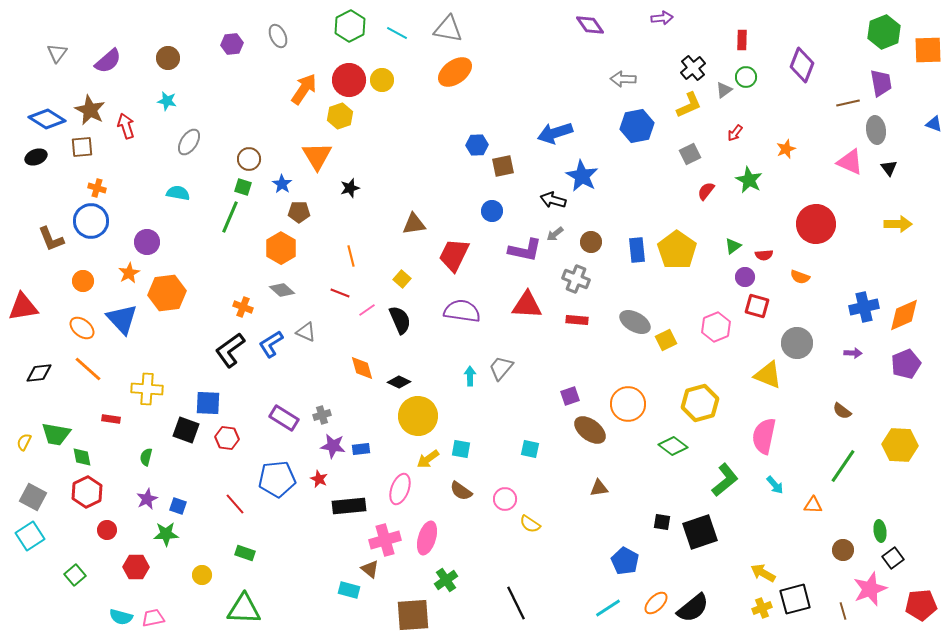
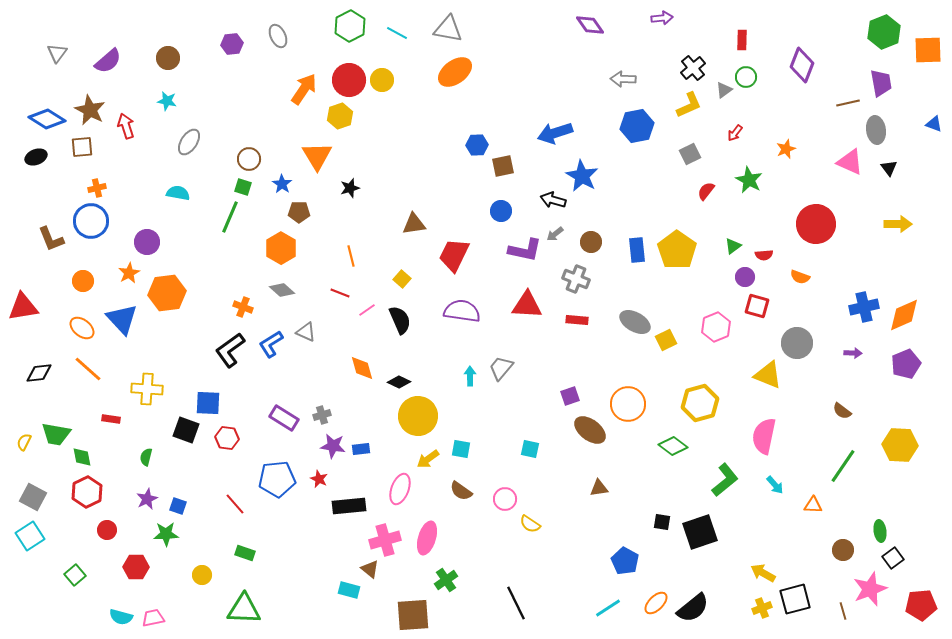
orange cross at (97, 188): rotated 30 degrees counterclockwise
blue circle at (492, 211): moved 9 px right
